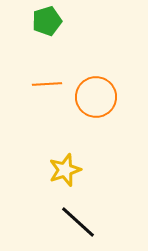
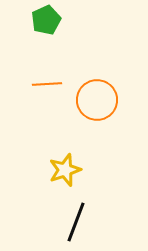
green pentagon: moved 1 px left, 1 px up; rotated 8 degrees counterclockwise
orange circle: moved 1 px right, 3 px down
black line: moved 2 px left; rotated 69 degrees clockwise
